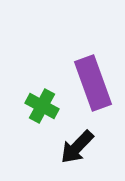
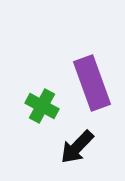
purple rectangle: moved 1 px left
